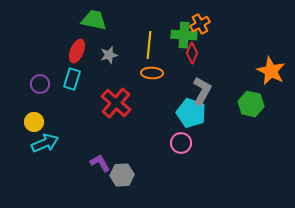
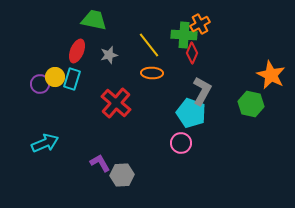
yellow line: rotated 44 degrees counterclockwise
orange star: moved 4 px down
yellow circle: moved 21 px right, 45 px up
